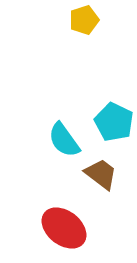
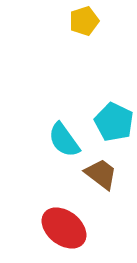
yellow pentagon: moved 1 px down
